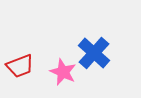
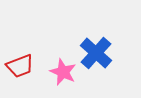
blue cross: moved 2 px right
